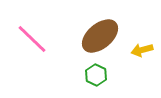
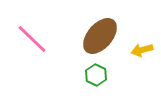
brown ellipse: rotated 9 degrees counterclockwise
